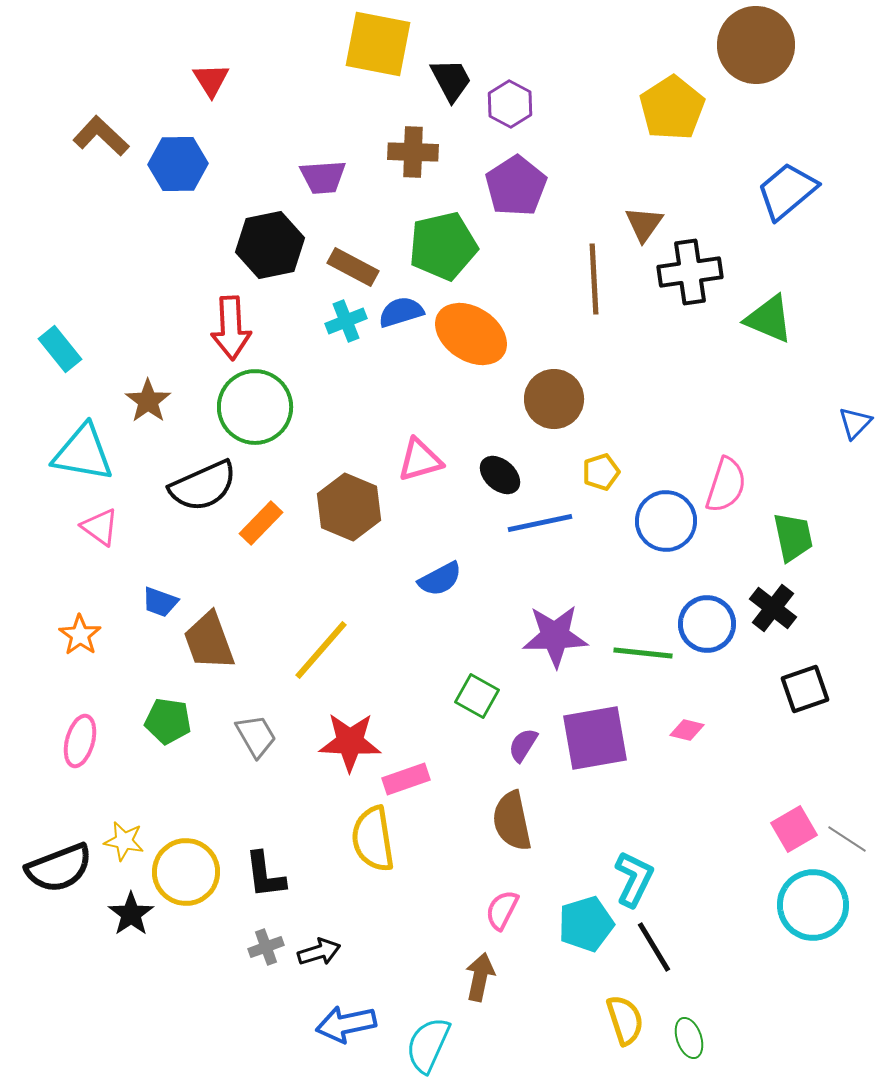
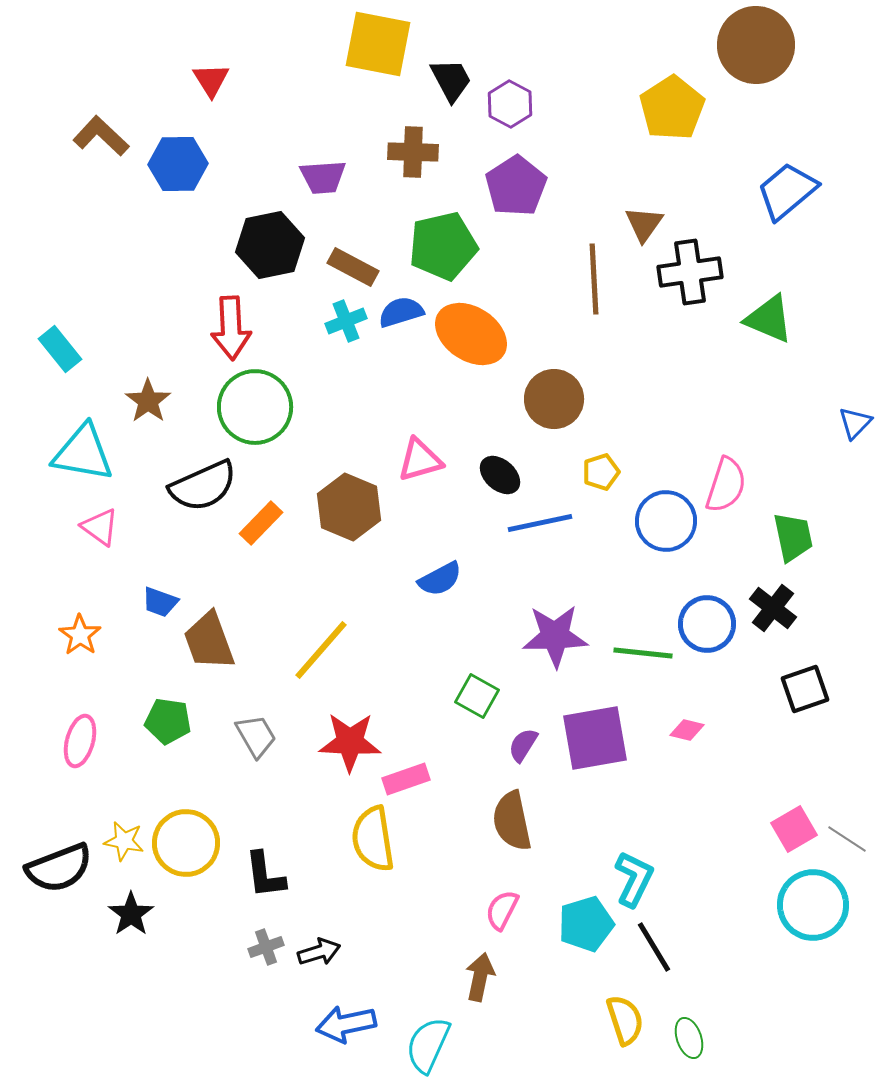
yellow circle at (186, 872): moved 29 px up
